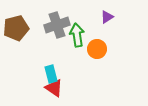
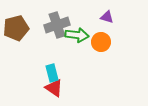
purple triangle: rotated 48 degrees clockwise
green arrow: rotated 105 degrees clockwise
orange circle: moved 4 px right, 7 px up
cyan rectangle: moved 1 px right, 1 px up
